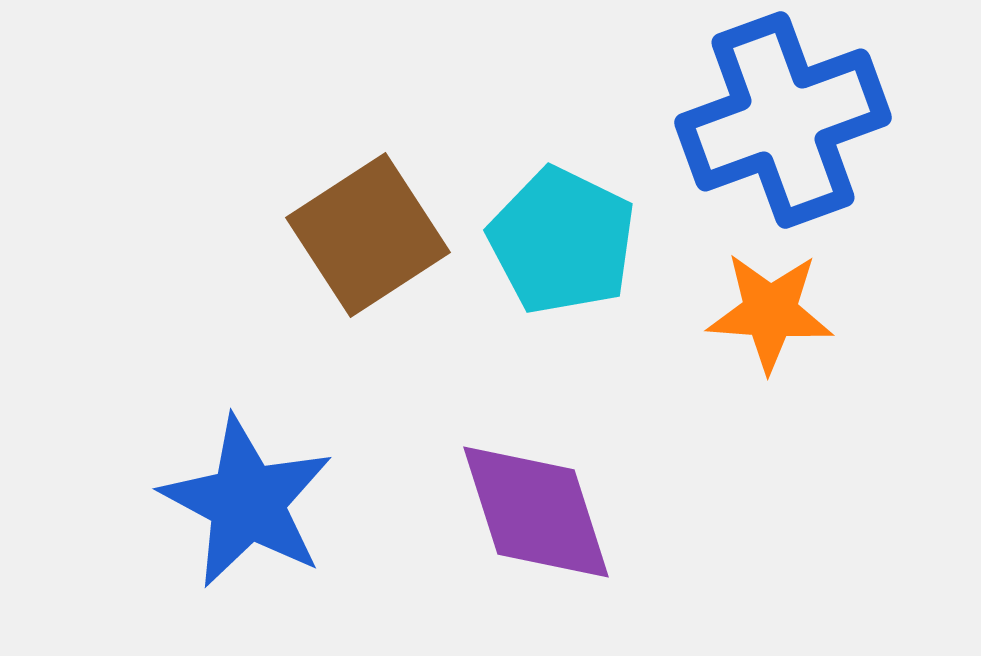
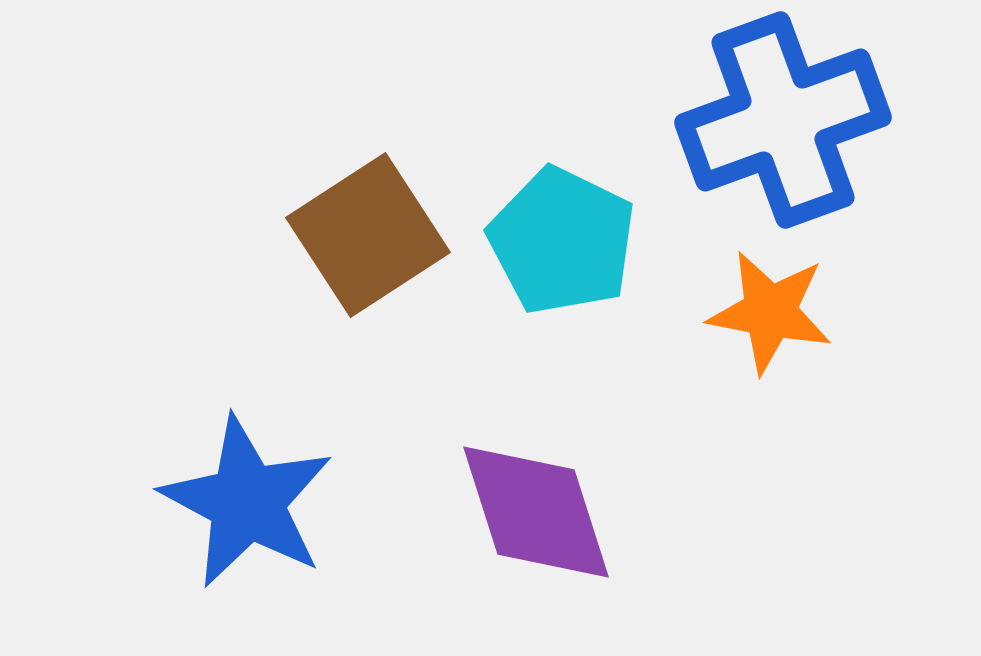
orange star: rotated 7 degrees clockwise
